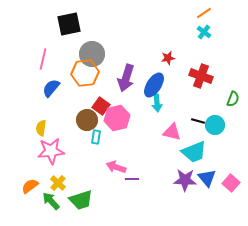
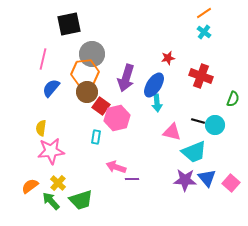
brown circle: moved 28 px up
